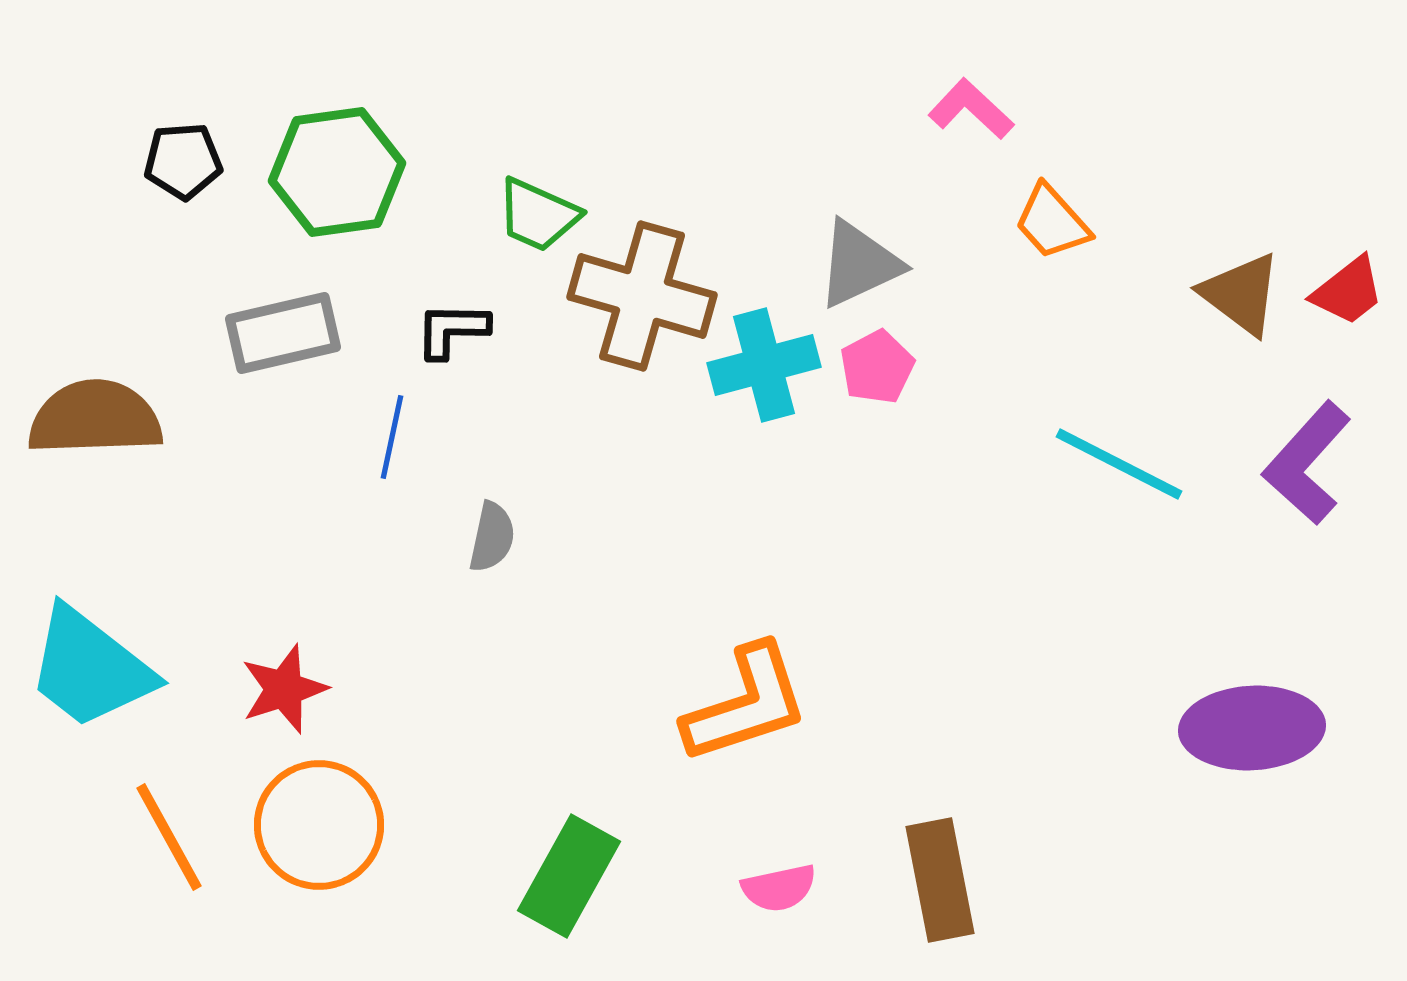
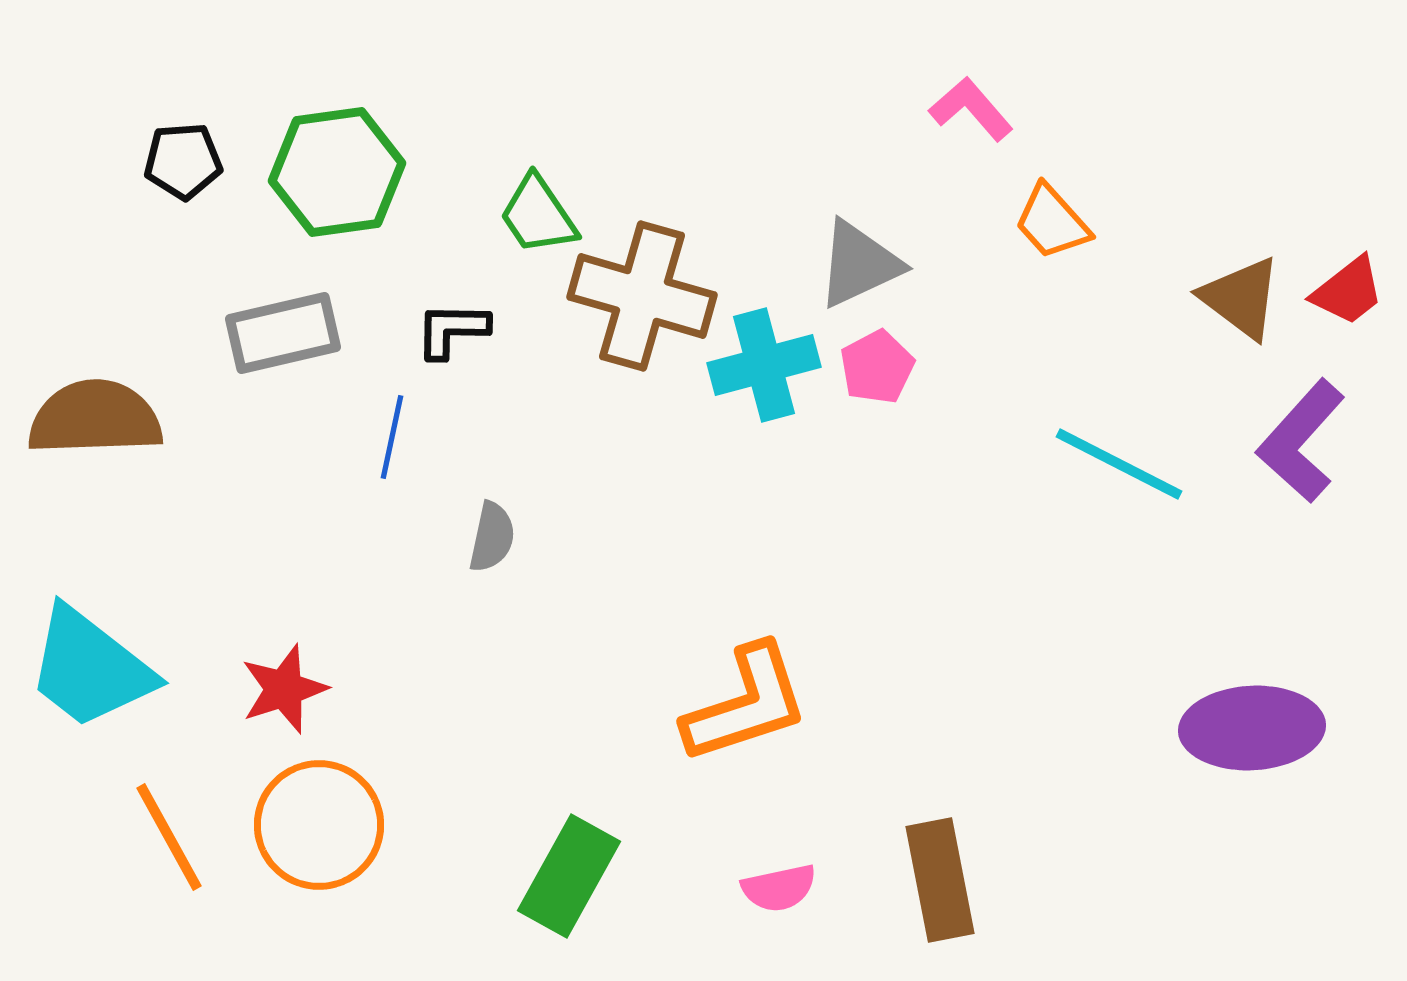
pink L-shape: rotated 6 degrees clockwise
green trapezoid: rotated 32 degrees clockwise
brown triangle: moved 4 px down
purple L-shape: moved 6 px left, 22 px up
